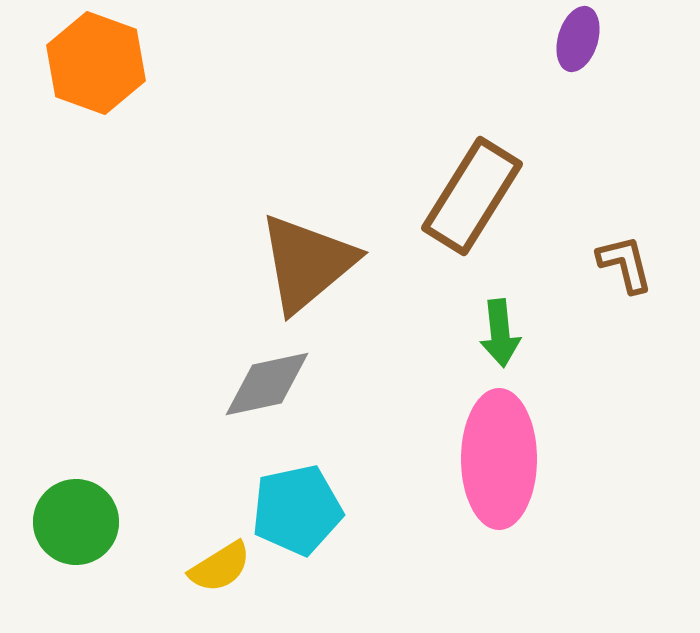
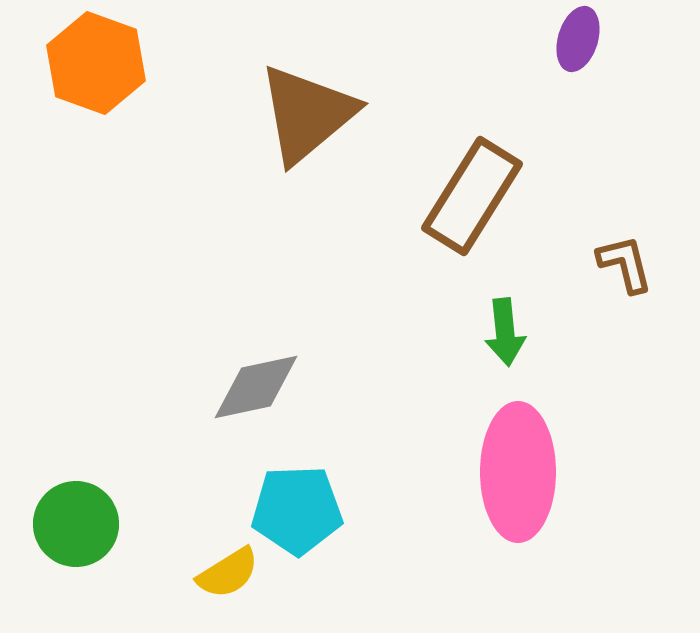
brown triangle: moved 149 px up
green arrow: moved 5 px right, 1 px up
gray diamond: moved 11 px left, 3 px down
pink ellipse: moved 19 px right, 13 px down
cyan pentagon: rotated 10 degrees clockwise
green circle: moved 2 px down
yellow semicircle: moved 8 px right, 6 px down
